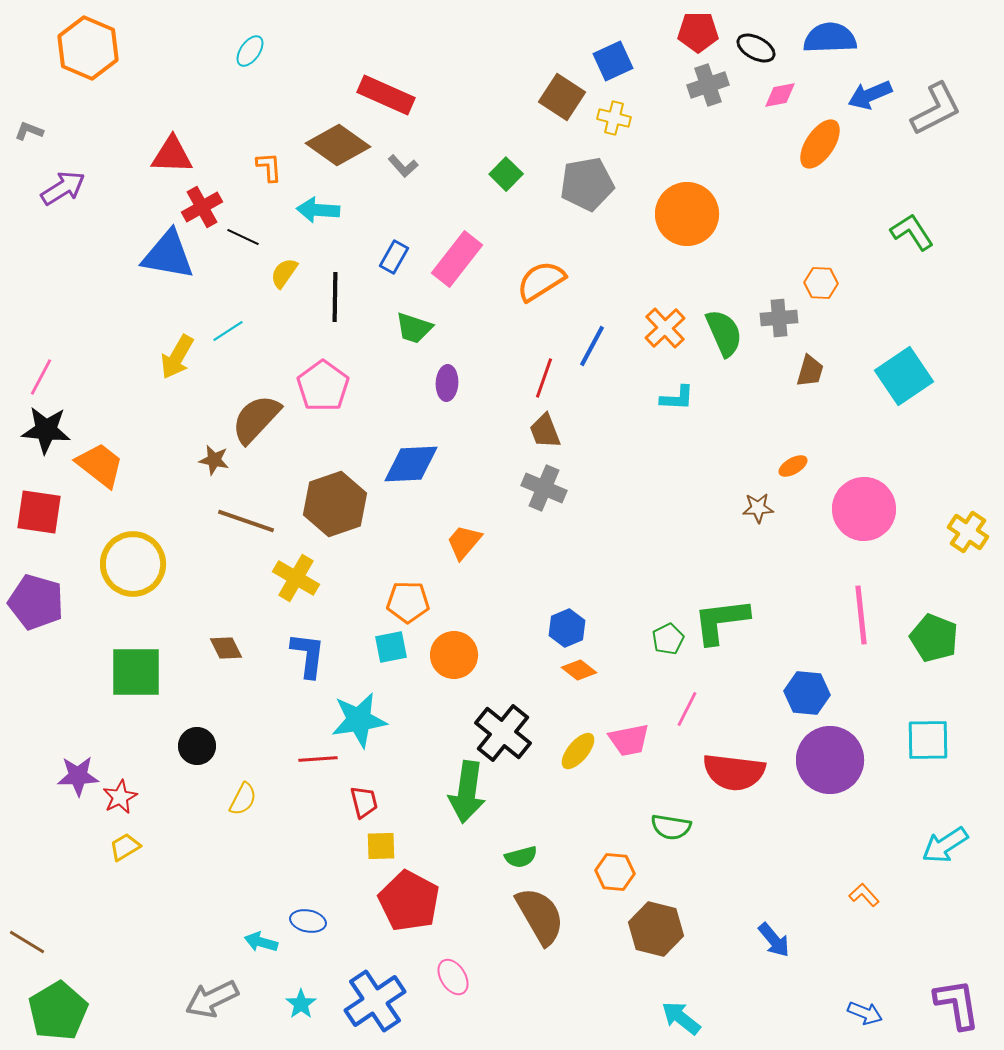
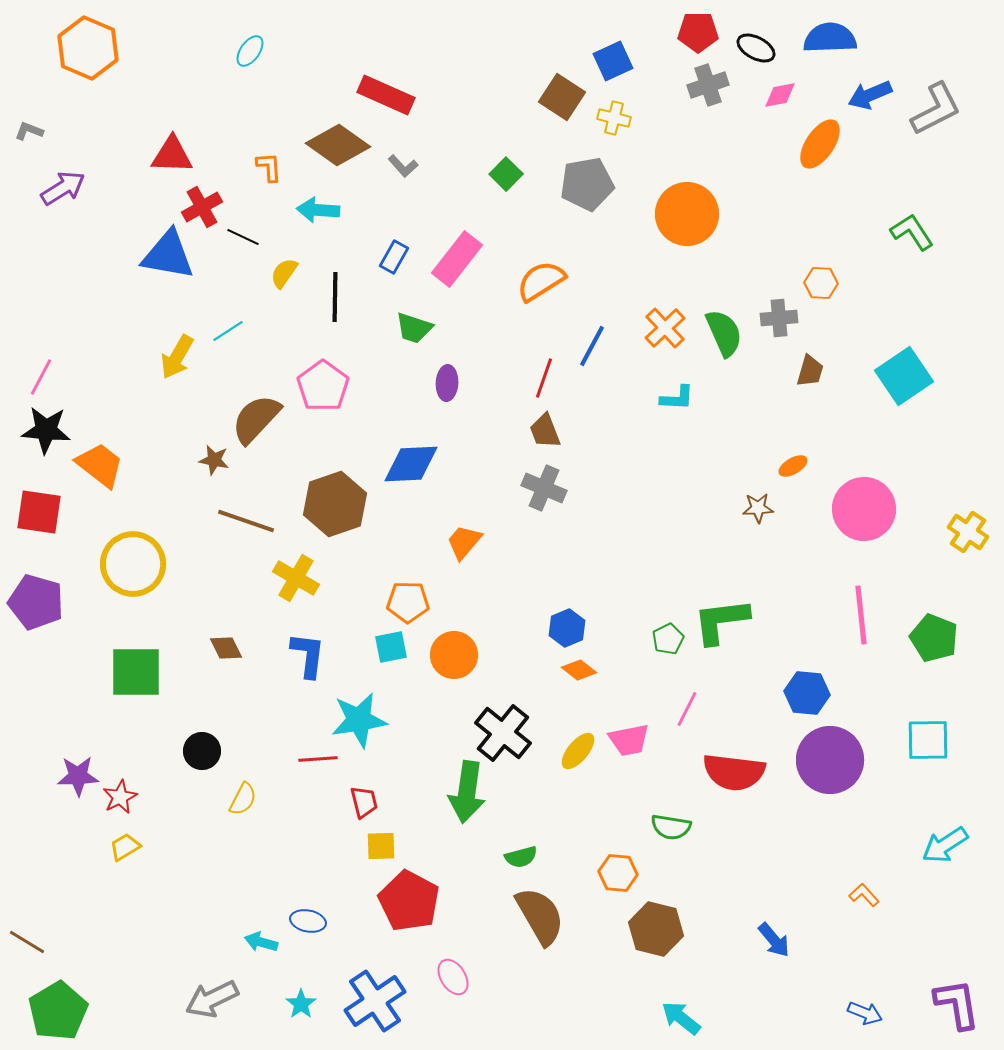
black circle at (197, 746): moved 5 px right, 5 px down
orange hexagon at (615, 872): moved 3 px right, 1 px down
